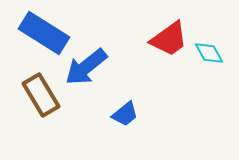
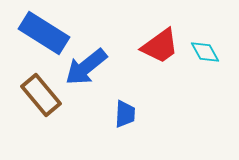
red trapezoid: moved 9 px left, 7 px down
cyan diamond: moved 4 px left, 1 px up
brown rectangle: rotated 9 degrees counterclockwise
blue trapezoid: rotated 48 degrees counterclockwise
